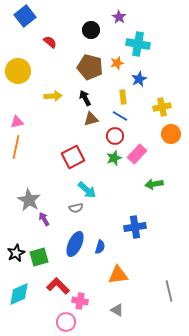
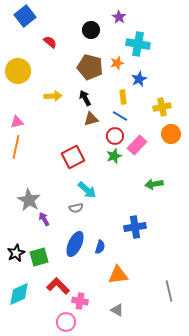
pink rectangle: moved 9 px up
green star: moved 2 px up
